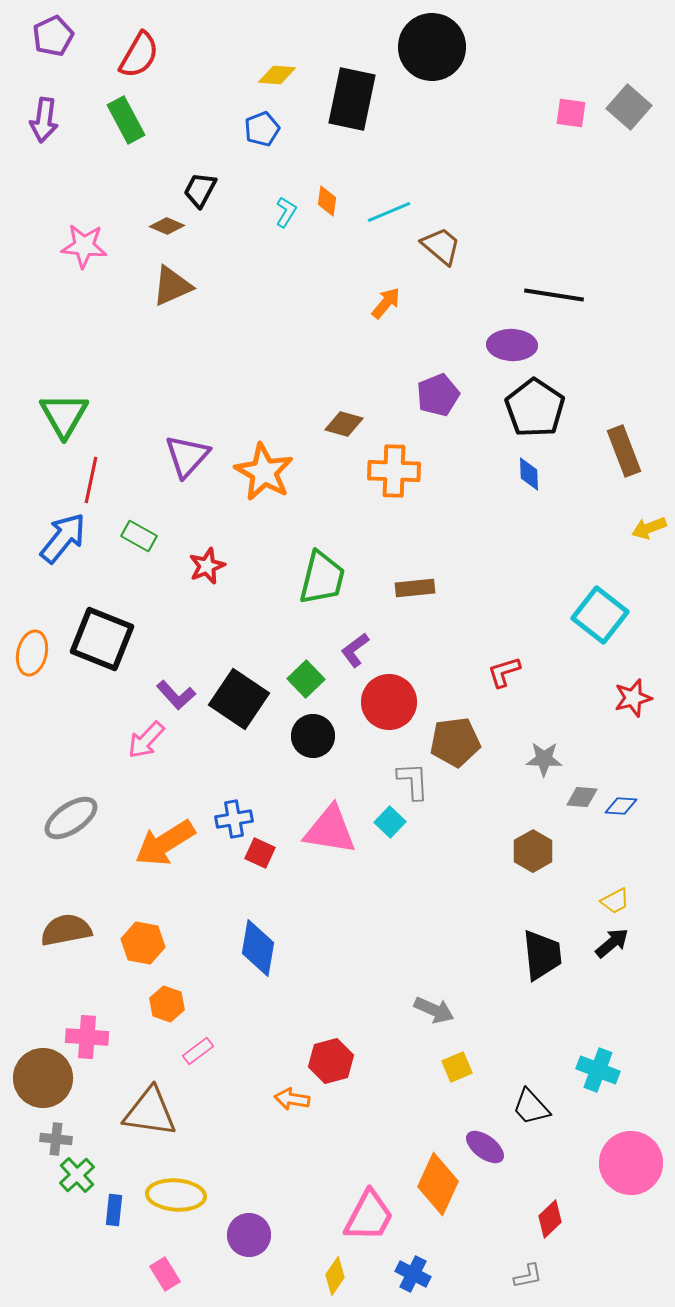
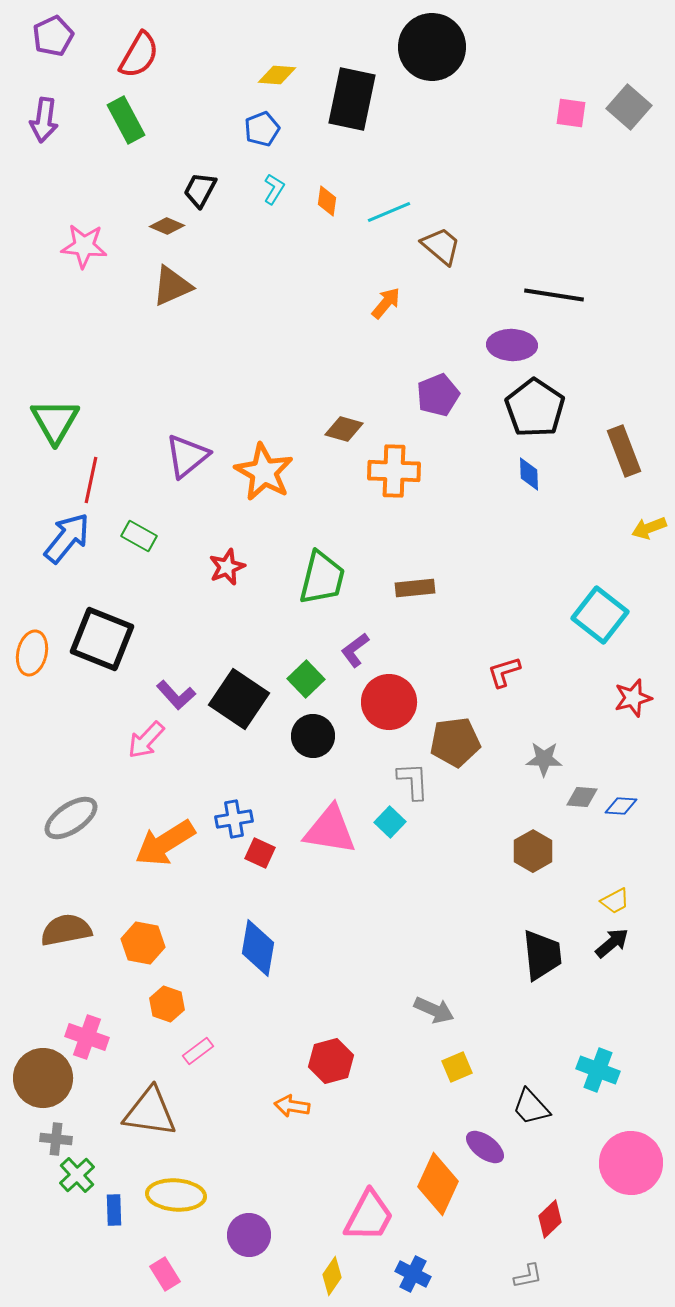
cyan L-shape at (286, 212): moved 12 px left, 23 px up
green triangle at (64, 415): moved 9 px left, 6 px down
brown diamond at (344, 424): moved 5 px down
purple triangle at (187, 456): rotated 9 degrees clockwise
blue arrow at (63, 538): moved 4 px right
red star at (207, 566): moved 20 px right, 1 px down
pink cross at (87, 1037): rotated 15 degrees clockwise
orange arrow at (292, 1099): moved 7 px down
blue rectangle at (114, 1210): rotated 8 degrees counterclockwise
yellow diamond at (335, 1276): moved 3 px left
